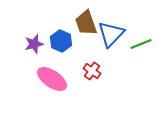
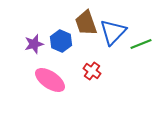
blue triangle: moved 2 px right, 2 px up
pink ellipse: moved 2 px left, 1 px down
